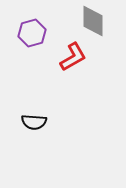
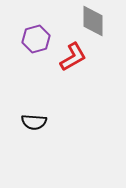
purple hexagon: moved 4 px right, 6 px down
